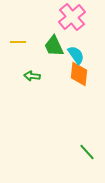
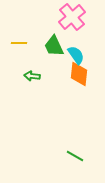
yellow line: moved 1 px right, 1 px down
green line: moved 12 px left, 4 px down; rotated 18 degrees counterclockwise
